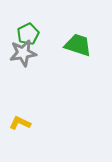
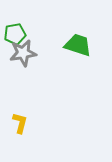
green pentagon: moved 13 px left; rotated 15 degrees clockwise
yellow L-shape: rotated 80 degrees clockwise
